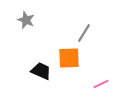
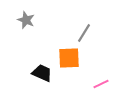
black trapezoid: moved 1 px right, 2 px down
